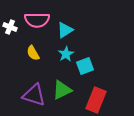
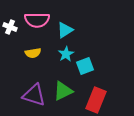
yellow semicircle: rotated 70 degrees counterclockwise
green triangle: moved 1 px right, 1 px down
